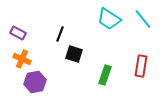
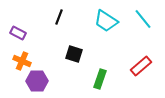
cyan trapezoid: moved 3 px left, 2 px down
black line: moved 1 px left, 17 px up
orange cross: moved 2 px down
red rectangle: rotated 40 degrees clockwise
green rectangle: moved 5 px left, 4 px down
purple hexagon: moved 2 px right, 1 px up; rotated 10 degrees clockwise
